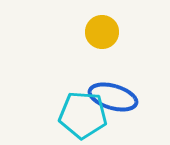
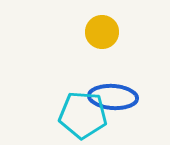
blue ellipse: rotated 12 degrees counterclockwise
